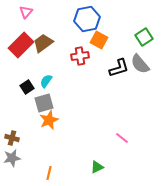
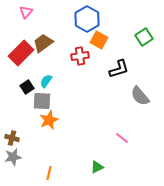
blue hexagon: rotated 20 degrees counterclockwise
red rectangle: moved 8 px down
gray semicircle: moved 32 px down
black L-shape: moved 1 px down
gray square: moved 2 px left, 2 px up; rotated 18 degrees clockwise
gray star: moved 1 px right, 1 px up
